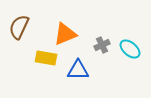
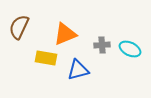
gray cross: rotated 21 degrees clockwise
cyan ellipse: rotated 15 degrees counterclockwise
blue triangle: rotated 15 degrees counterclockwise
